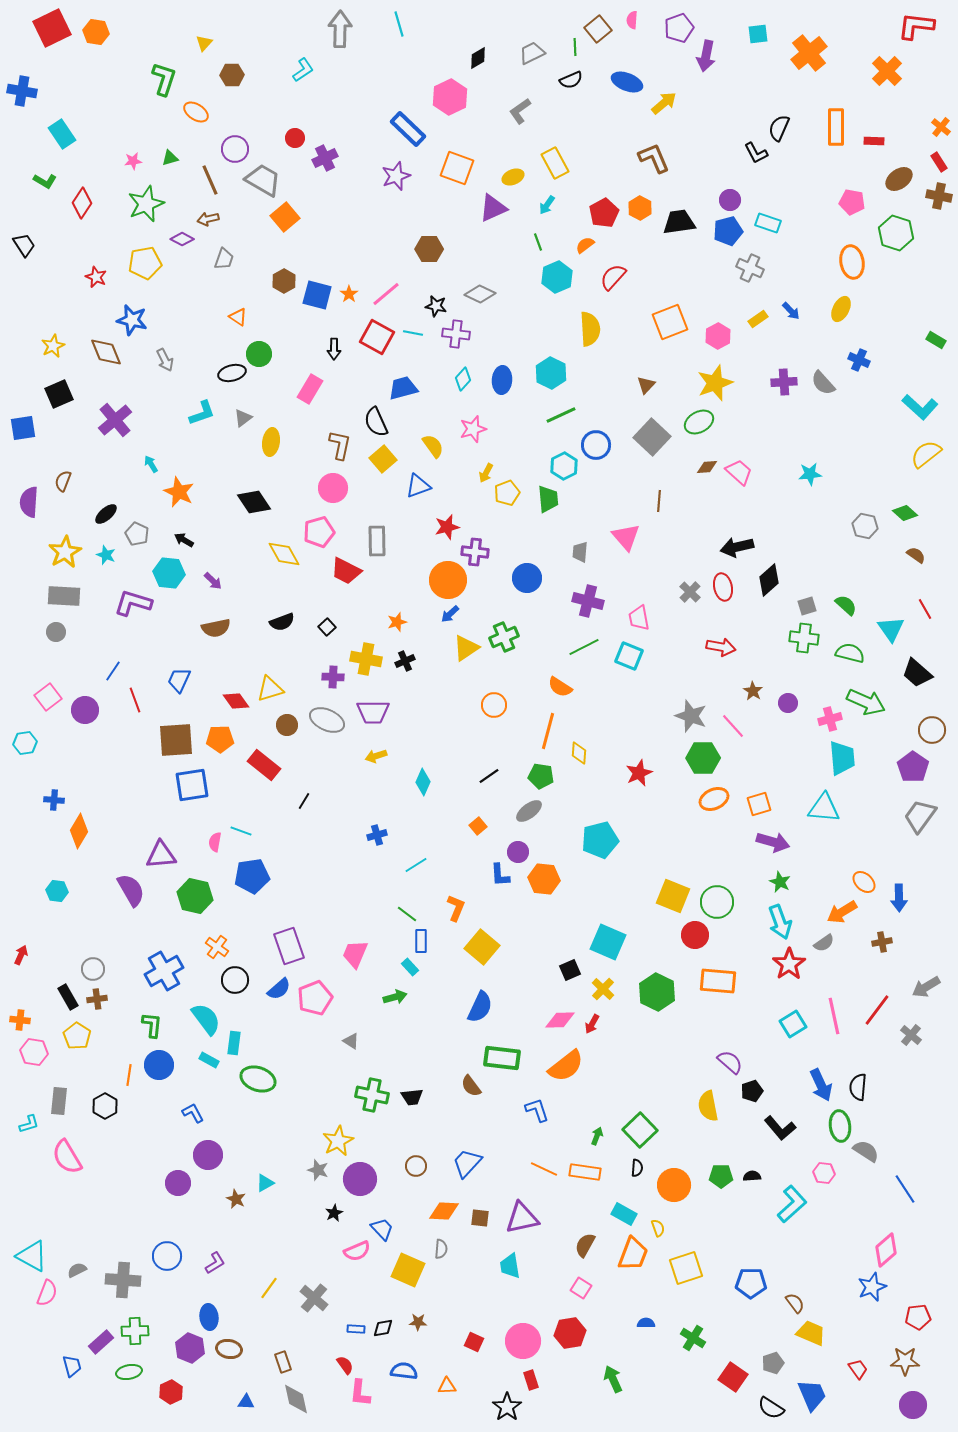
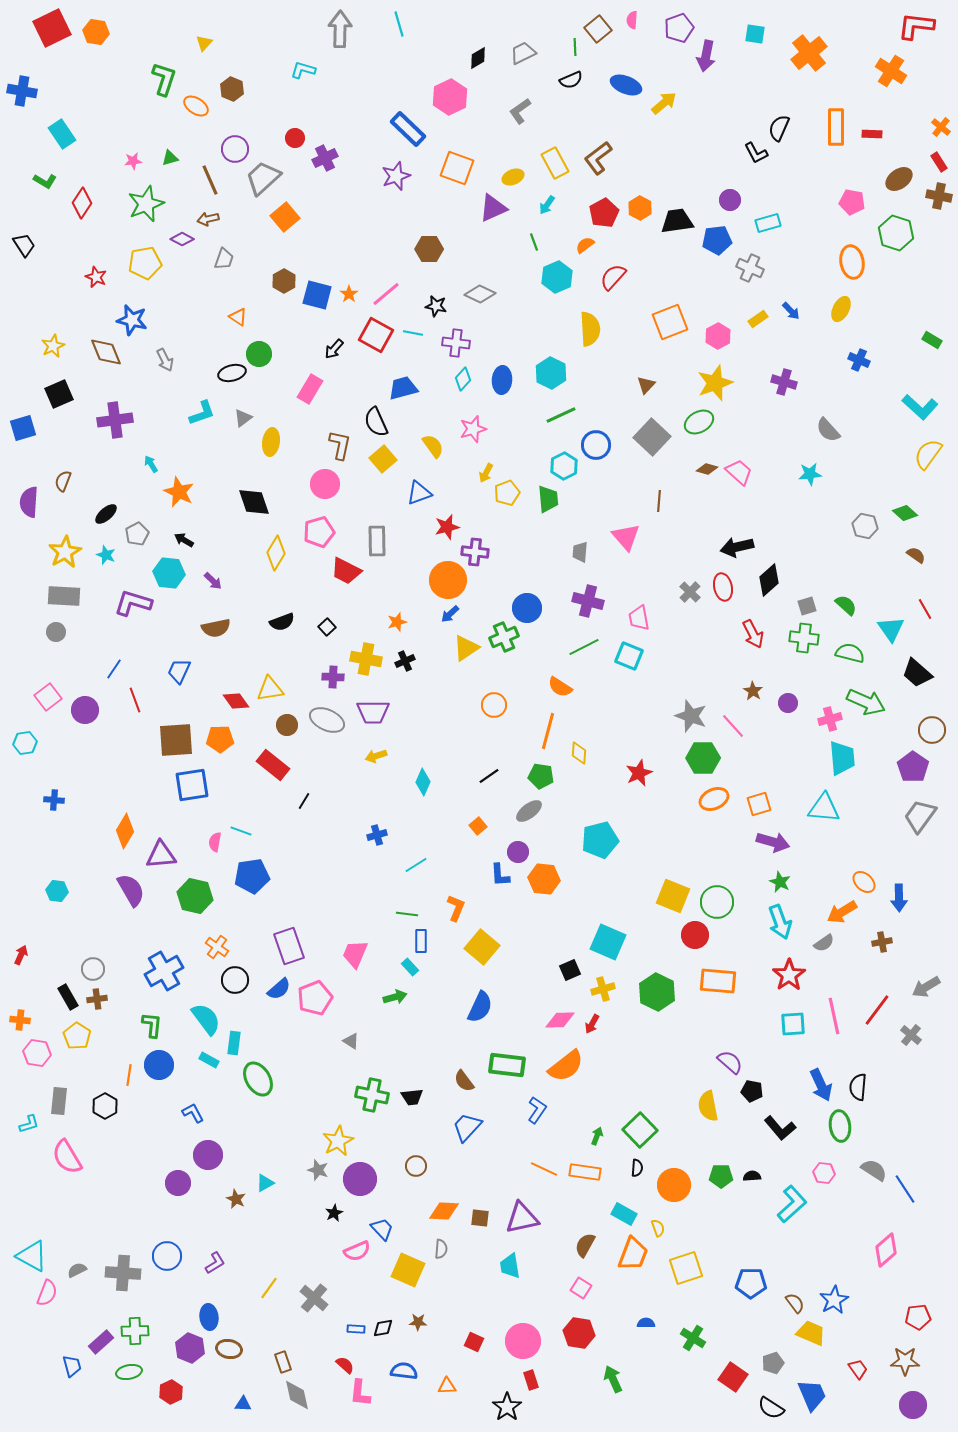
cyan square at (758, 34): moved 3 px left; rotated 15 degrees clockwise
gray trapezoid at (532, 53): moved 9 px left
cyan L-shape at (303, 70): rotated 130 degrees counterclockwise
orange cross at (887, 71): moved 4 px right; rotated 12 degrees counterclockwise
brown hexagon at (232, 75): moved 14 px down; rotated 25 degrees clockwise
blue ellipse at (627, 82): moved 1 px left, 3 px down
orange ellipse at (196, 112): moved 6 px up
red rectangle at (874, 141): moved 2 px left, 7 px up
brown L-shape at (654, 158): moved 56 px left; rotated 104 degrees counterclockwise
gray trapezoid at (263, 180): moved 2 px up; rotated 72 degrees counterclockwise
black trapezoid at (679, 222): moved 2 px left, 1 px up
cyan rectangle at (768, 223): rotated 35 degrees counterclockwise
blue pentagon at (728, 231): moved 11 px left, 9 px down; rotated 8 degrees clockwise
green line at (538, 242): moved 4 px left
purple cross at (456, 334): moved 9 px down
red square at (377, 337): moved 1 px left, 2 px up
green rectangle at (936, 340): moved 4 px left
black arrow at (334, 349): rotated 40 degrees clockwise
purple cross at (784, 382): rotated 20 degrees clockwise
gray semicircle at (823, 383): moved 5 px right, 47 px down
purple cross at (115, 420): rotated 32 degrees clockwise
blue square at (23, 428): rotated 8 degrees counterclockwise
yellow semicircle at (926, 454): moved 2 px right; rotated 16 degrees counterclockwise
brown diamond at (707, 467): moved 2 px down; rotated 20 degrees clockwise
blue triangle at (418, 486): moved 1 px right, 7 px down
pink circle at (333, 488): moved 8 px left, 4 px up
black diamond at (254, 502): rotated 16 degrees clockwise
gray pentagon at (137, 534): rotated 20 degrees clockwise
yellow diamond at (284, 554): moved 8 px left, 1 px up; rotated 60 degrees clockwise
blue circle at (527, 578): moved 30 px down
red arrow at (721, 647): moved 32 px right, 13 px up; rotated 52 degrees clockwise
blue line at (113, 671): moved 1 px right, 2 px up
blue trapezoid at (179, 680): moved 9 px up
yellow triangle at (270, 689): rotated 8 degrees clockwise
red rectangle at (264, 765): moved 9 px right
orange diamond at (79, 831): moved 46 px right
green line at (407, 914): rotated 30 degrees counterclockwise
red star at (789, 964): moved 11 px down
yellow cross at (603, 989): rotated 30 degrees clockwise
cyan square at (793, 1024): rotated 28 degrees clockwise
pink hexagon at (34, 1052): moved 3 px right, 1 px down
green rectangle at (502, 1058): moved 5 px right, 7 px down
green ellipse at (258, 1079): rotated 40 degrees clockwise
brown semicircle at (471, 1086): moved 7 px left, 5 px up
black pentagon at (752, 1091): rotated 30 degrees clockwise
blue L-shape at (537, 1110): rotated 52 degrees clockwise
gray semicircle at (866, 1151): moved 8 px right, 19 px down
blue trapezoid at (467, 1163): moved 36 px up
gray cross at (123, 1280): moved 7 px up
blue star at (872, 1287): moved 38 px left, 13 px down; rotated 8 degrees counterclockwise
red hexagon at (570, 1333): moved 9 px right; rotated 20 degrees clockwise
red semicircle at (345, 1365): rotated 12 degrees counterclockwise
gray diamond at (296, 1399): moved 1 px right, 4 px up
blue triangle at (246, 1402): moved 3 px left, 2 px down
